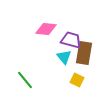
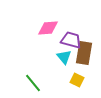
pink diamond: moved 2 px right, 1 px up; rotated 10 degrees counterclockwise
green line: moved 8 px right, 3 px down
